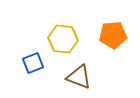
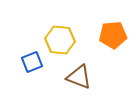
yellow hexagon: moved 3 px left, 1 px down
blue square: moved 1 px left, 1 px up
